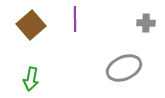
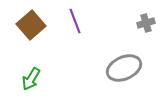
purple line: moved 2 px down; rotated 20 degrees counterclockwise
gray cross: rotated 18 degrees counterclockwise
green arrow: rotated 20 degrees clockwise
